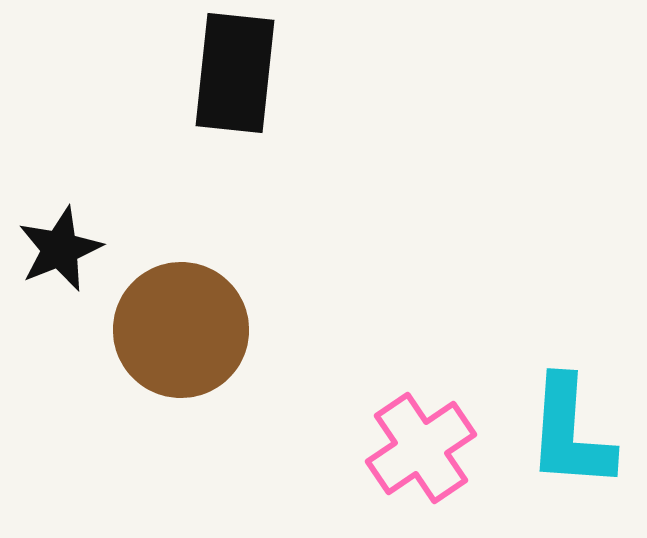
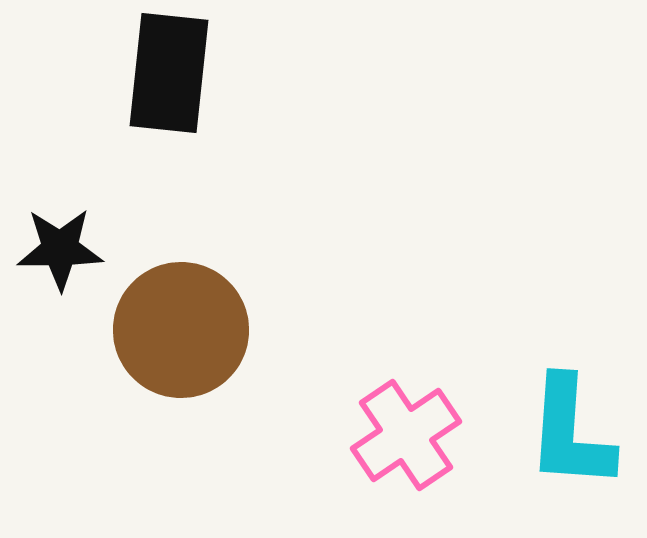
black rectangle: moved 66 px left
black star: rotated 22 degrees clockwise
pink cross: moved 15 px left, 13 px up
